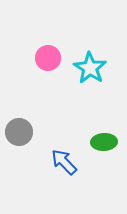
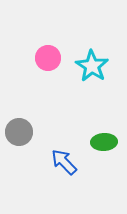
cyan star: moved 2 px right, 2 px up
